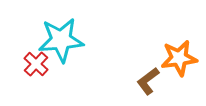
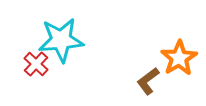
orange star: rotated 24 degrees counterclockwise
